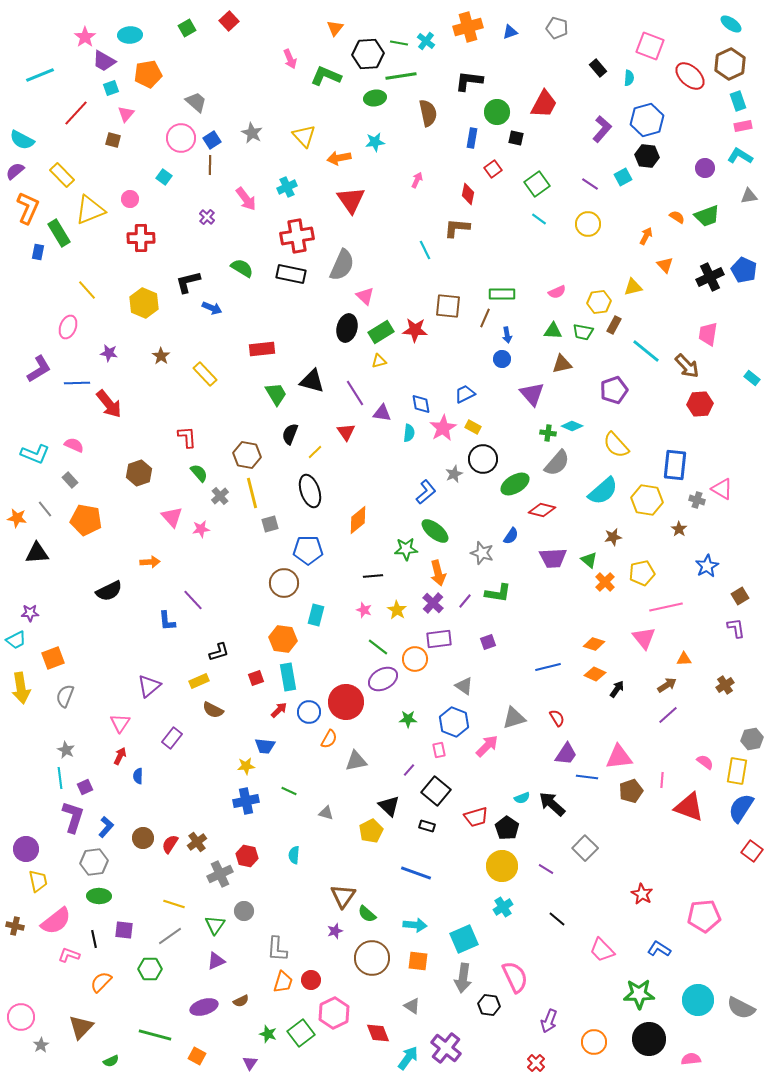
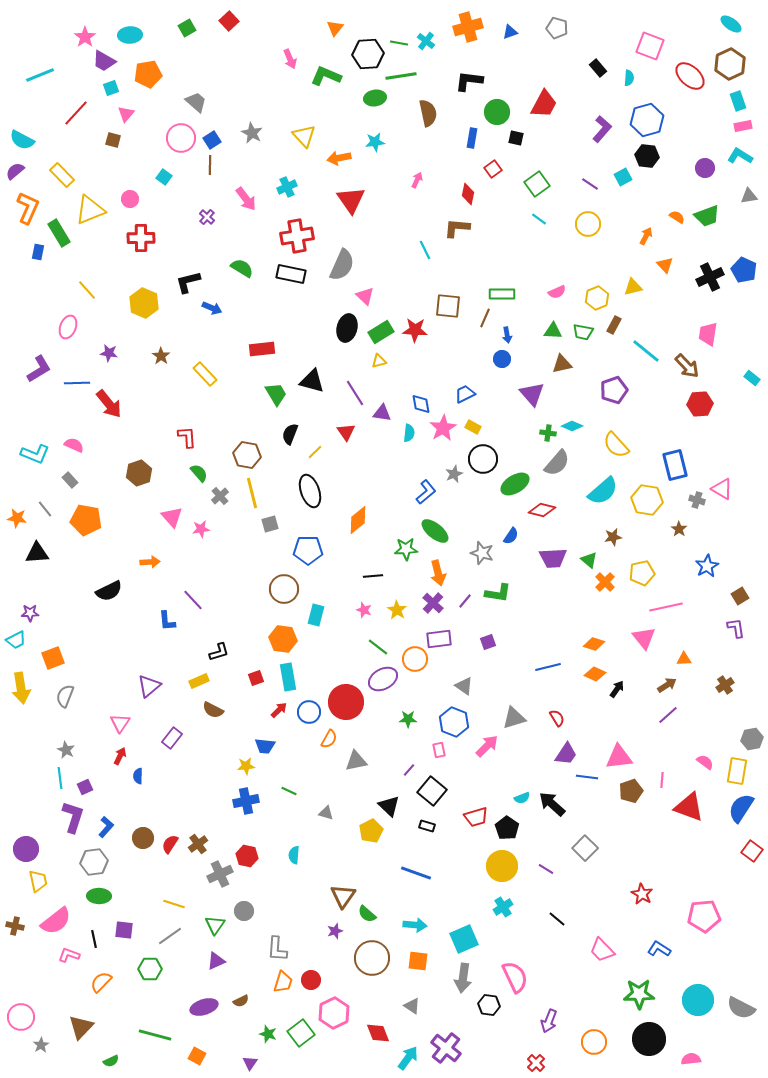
yellow hexagon at (599, 302): moved 2 px left, 4 px up; rotated 15 degrees counterclockwise
blue rectangle at (675, 465): rotated 20 degrees counterclockwise
brown circle at (284, 583): moved 6 px down
black square at (436, 791): moved 4 px left
brown cross at (197, 842): moved 1 px right, 2 px down
